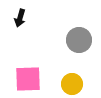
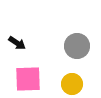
black arrow: moved 3 px left, 25 px down; rotated 72 degrees counterclockwise
gray circle: moved 2 px left, 6 px down
